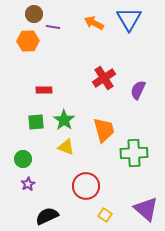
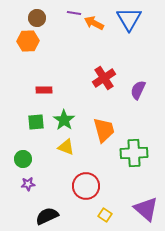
brown circle: moved 3 px right, 4 px down
purple line: moved 21 px right, 14 px up
purple star: rotated 24 degrees clockwise
